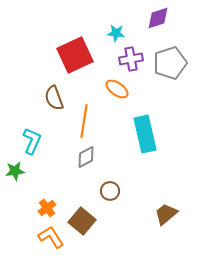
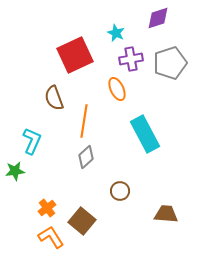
cyan star: rotated 18 degrees clockwise
orange ellipse: rotated 30 degrees clockwise
cyan rectangle: rotated 15 degrees counterclockwise
gray diamond: rotated 15 degrees counterclockwise
brown circle: moved 10 px right
brown trapezoid: rotated 45 degrees clockwise
